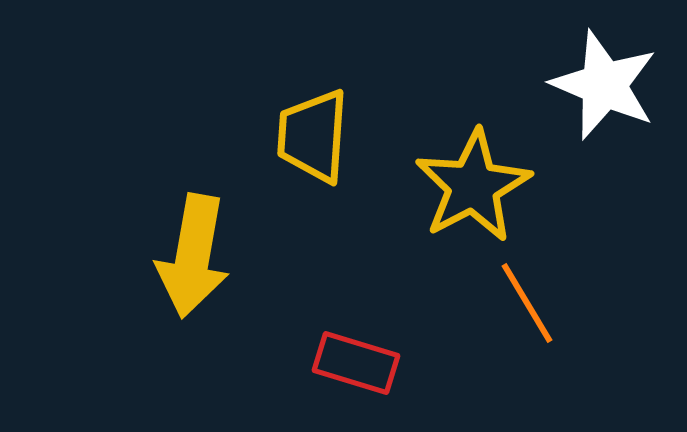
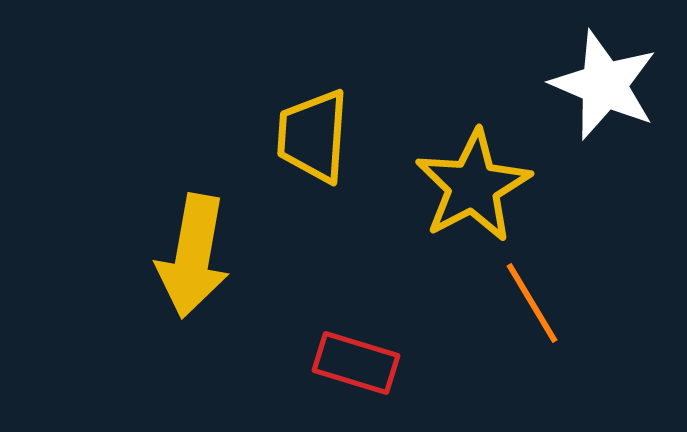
orange line: moved 5 px right
